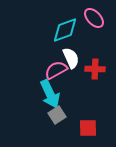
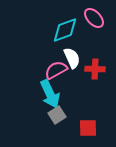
white semicircle: moved 1 px right
